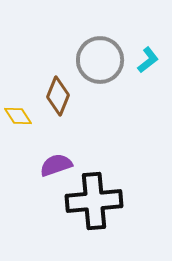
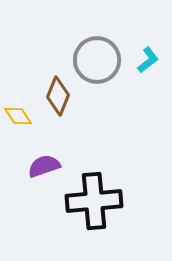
gray circle: moved 3 px left
purple semicircle: moved 12 px left, 1 px down
